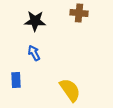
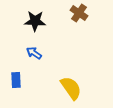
brown cross: rotated 30 degrees clockwise
blue arrow: rotated 28 degrees counterclockwise
yellow semicircle: moved 1 px right, 2 px up
